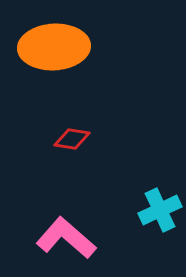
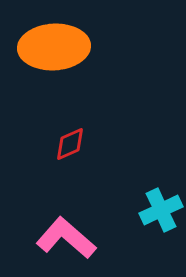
red diamond: moved 2 px left, 5 px down; rotated 33 degrees counterclockwise
cyan cross: moved 1 px right
